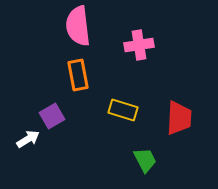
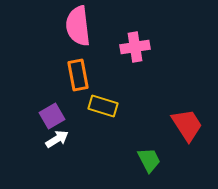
pink cross: moved 4 px left, 2 px down
yellow rectangle: moved 20 px left, 4 px up
red trapezoid: moved 8 px right, 7 px down; rotated 36 degrees counterclockwise
white arrow: moved 29 px right
green trapezoid: moved 4 px right
